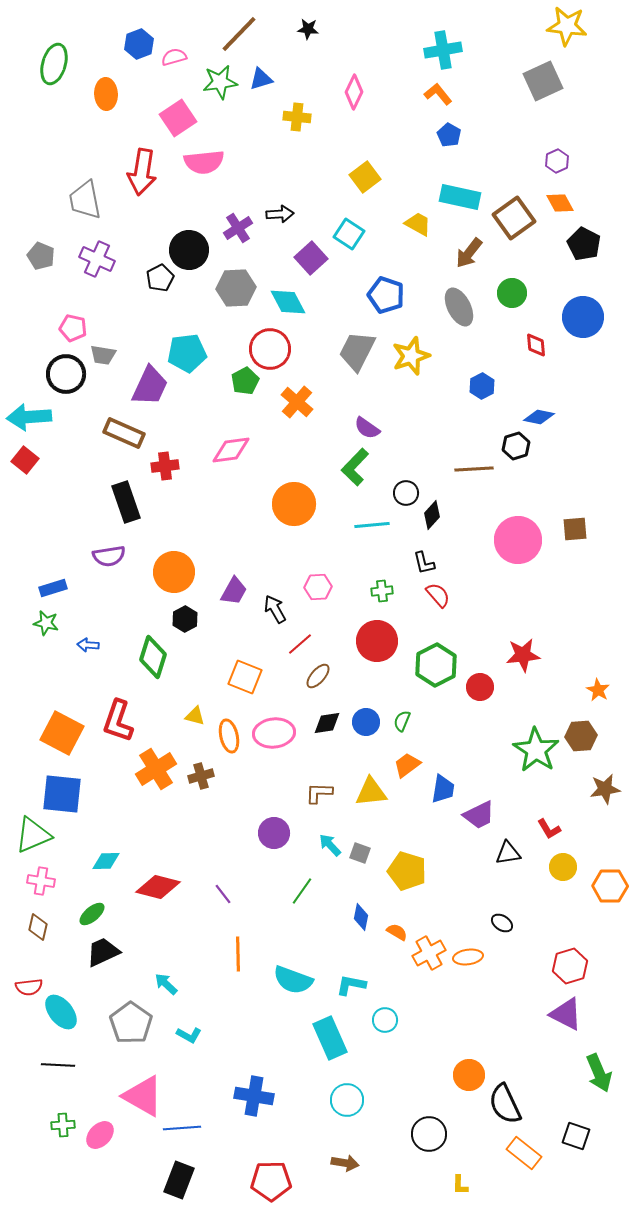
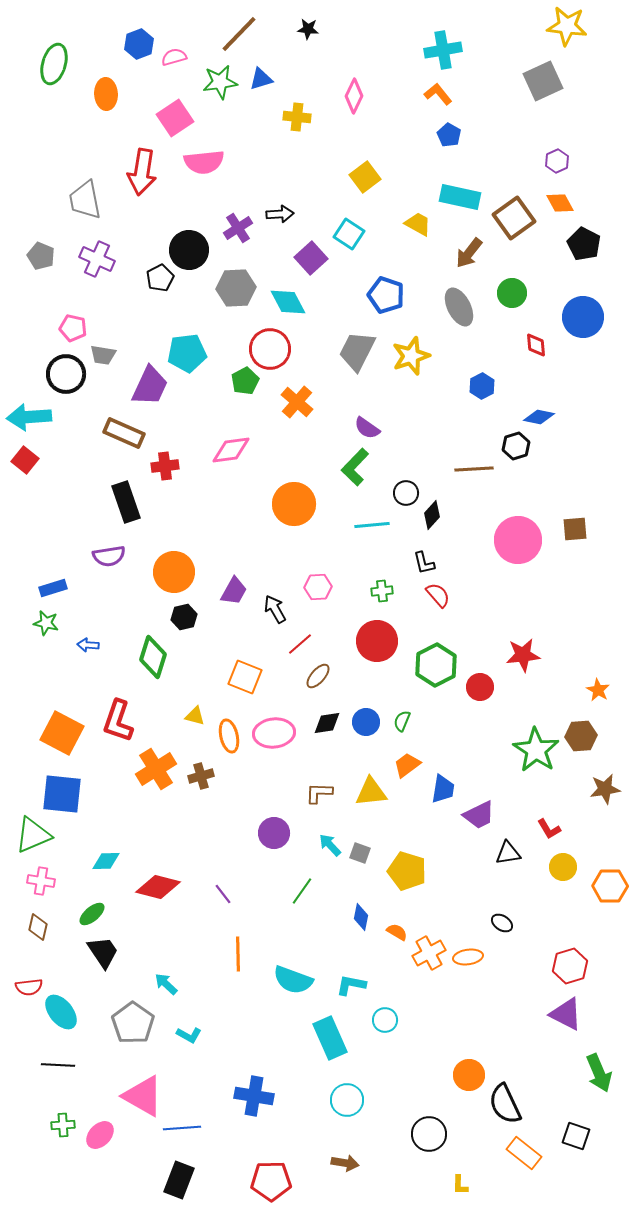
pink diamond at (354, 92): moved 4 px down
pink square at (178, 118): moved 3 px left
black hexagon at (185, 619): moved 1 px left, 2 px up; rotated 15 degrees clockwise
black trapezoid at (103, 952): rotated 81 degrees clockwise
gray pentagon at (131, 1023): moved 2 px right
